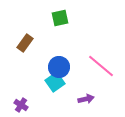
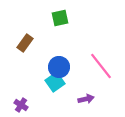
pink line: rotated 12 degrees clockwise
